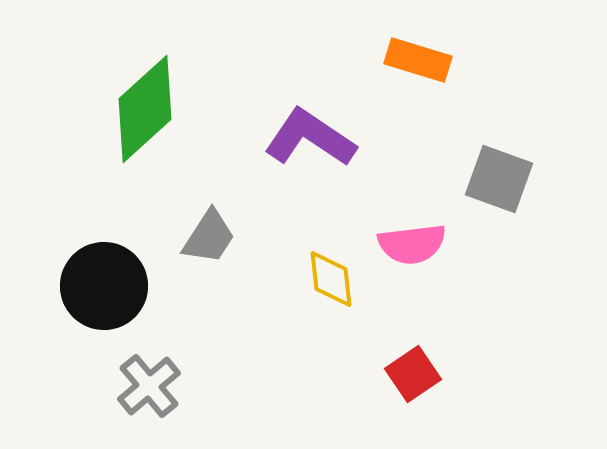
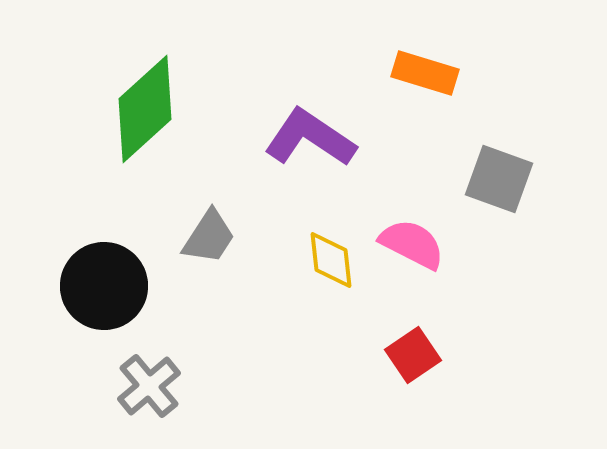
orange rectangle: moved 7 px right, 13 px down
pink semicircle: rotated 146 degrees counterclockwise
yellow diamond: moved 19 px up
red square: moved 19 px up
